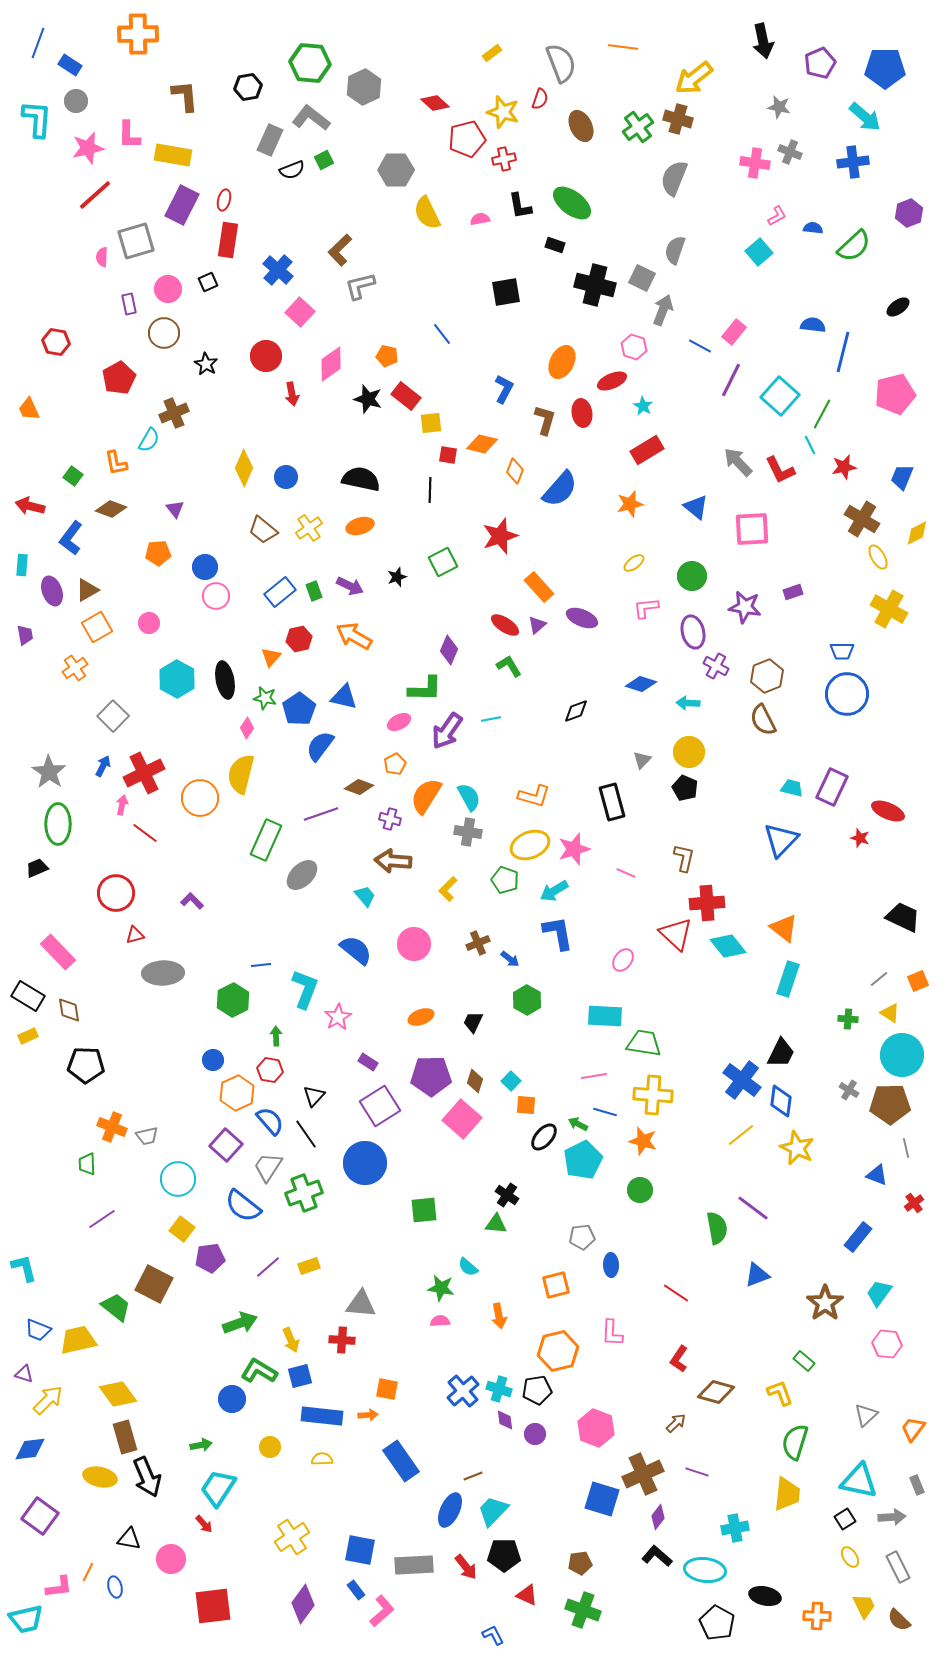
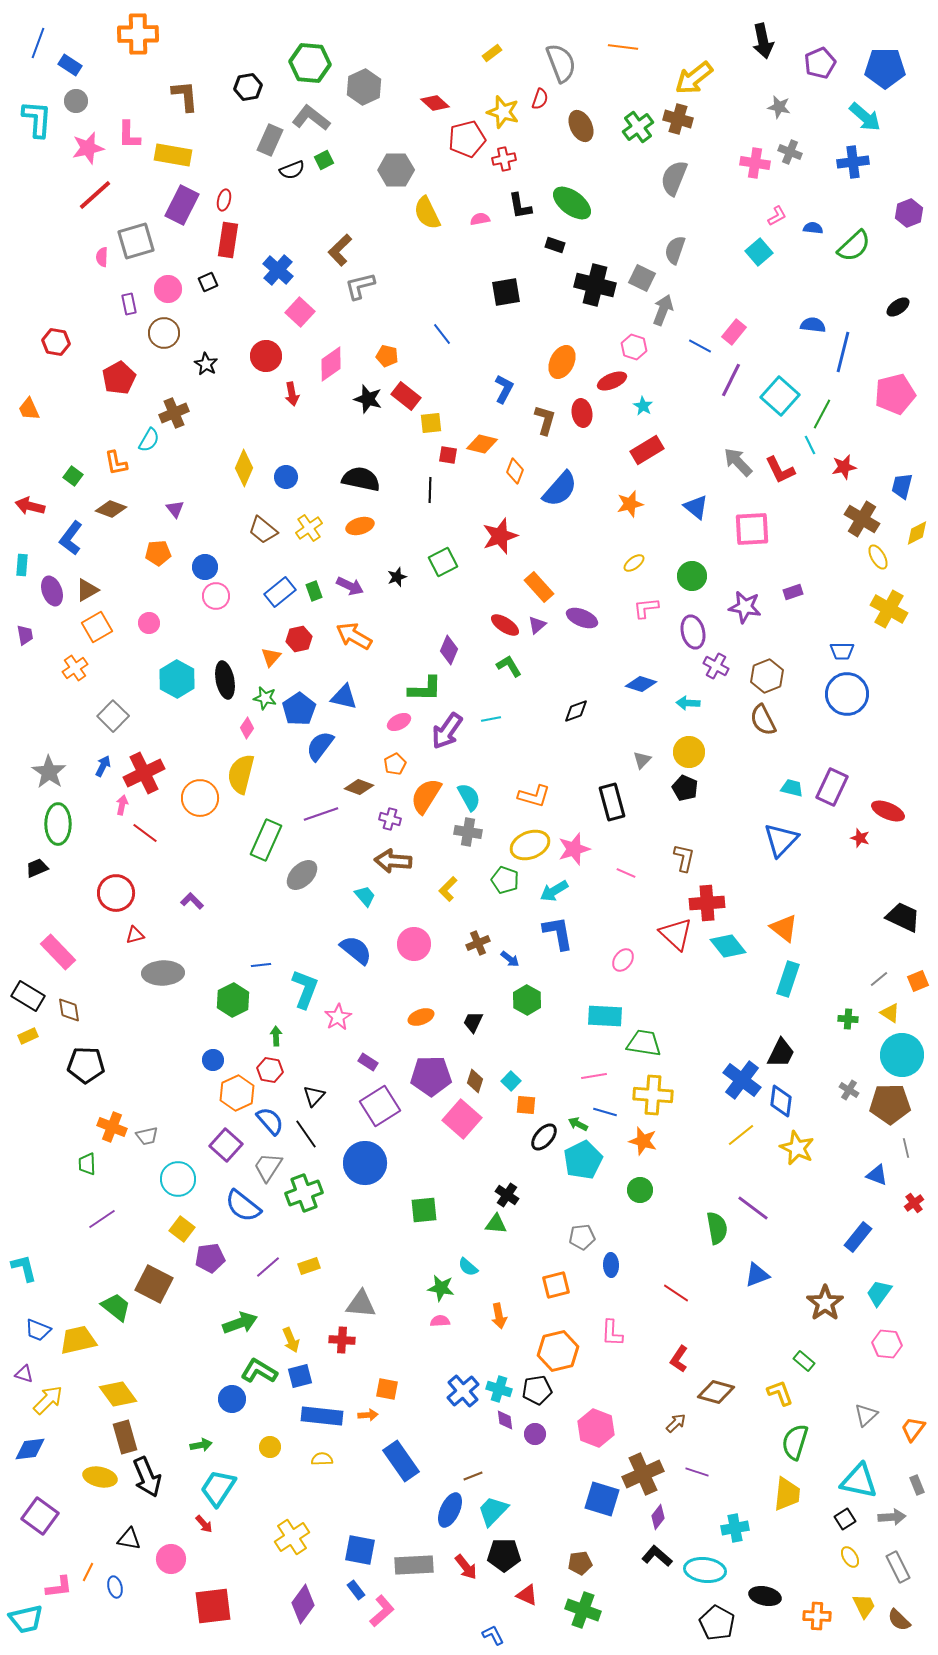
blue trapezoid at (902, 477): moved 9 px down; rotated 8 degrees counterclockwise
